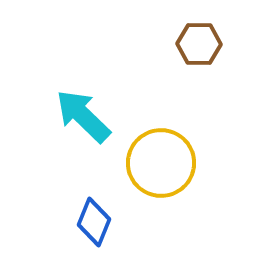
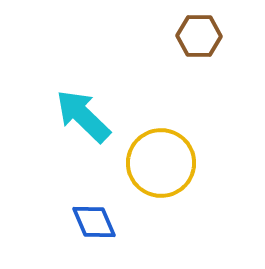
brown hexagon: moved 8 px up
blue diamond: rotated 45 degrees counterclockwise
